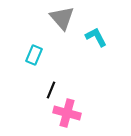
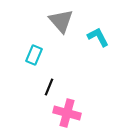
gray triangle: moved 1 px left, 3 px down
cyan L-shape: moved 2 px right
black line: moved 2 px left, 3 px up
